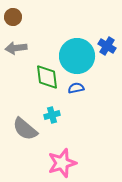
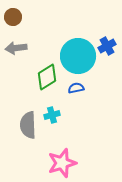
blue cross: rotated 30 degrees clockwise
cyan circle: moved 1 px right
green diamond: rotated 64 degrees clockwise
gray semicircle: moved 3 px right, 4 px up; rotated 48 degrees clockwise
